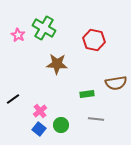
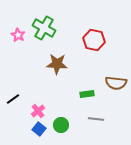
brown semicircle: rotated 15 degrees clockwise
pink cross: moved 2 px left
